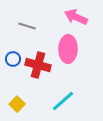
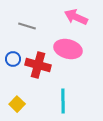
pink ellipse: rotated 76 degrees counterclockwise
cyan line: rotated 50 degrees counterclockwise
